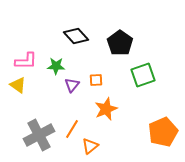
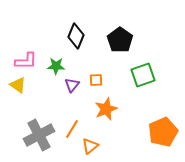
black diamond: rotated 65 degrees clockwise
black pentagon: moved 3 px up
